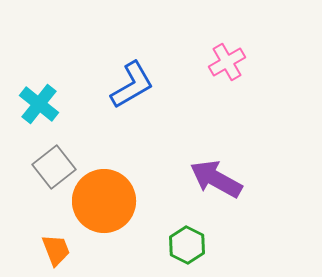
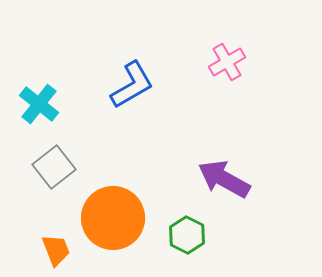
purple arrow: moved 8 px right
orange circle: moved 9 px right, 17 px down
green hexagon: moved 10 px up
